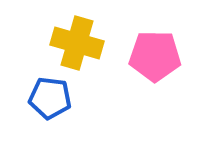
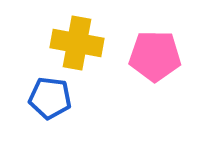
yellow cross: rotated 6 degrees counterclockwise
